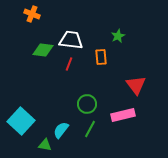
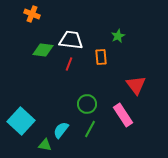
pink rectangle: rotated 70 degrees clockwise
